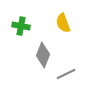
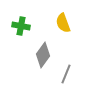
gray diamond: rotated 15 degrees clockwise
gray line: rotated 42 degrees counterclockwise
